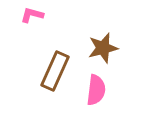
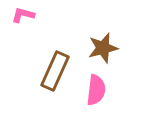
pink L-shape: moved 9 px left
